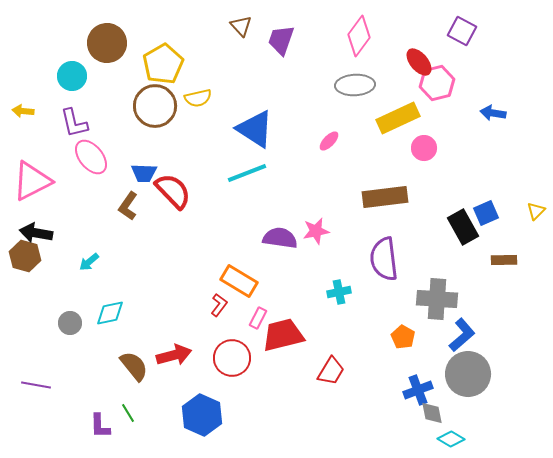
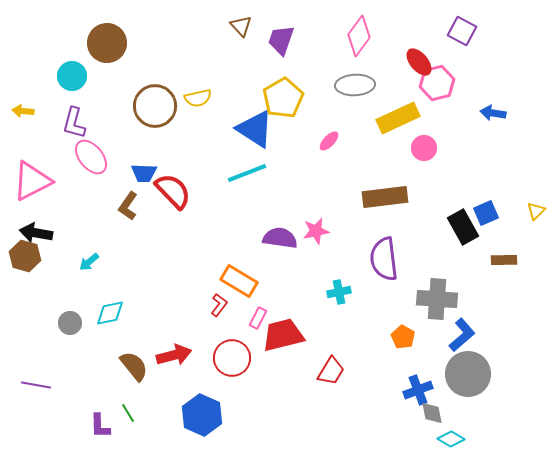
yellow pentagon at (163, 64): moved 120 px right, 34 px down
purple L-shape at (74, 123): rotated 28 degrees clockwise
